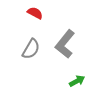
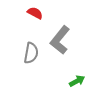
gray L-shape: moved 5 px left, 4 px up
gray semicircle: moved 4 px down; rotated 20 degrees counterclockwise
